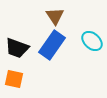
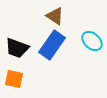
brown triangle: rotated 24 degrees counterclockwise
